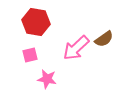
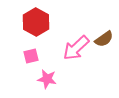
red hexagon: rotated 20 degrees clockwise
pink square: moved 1 px right, 1 px down
